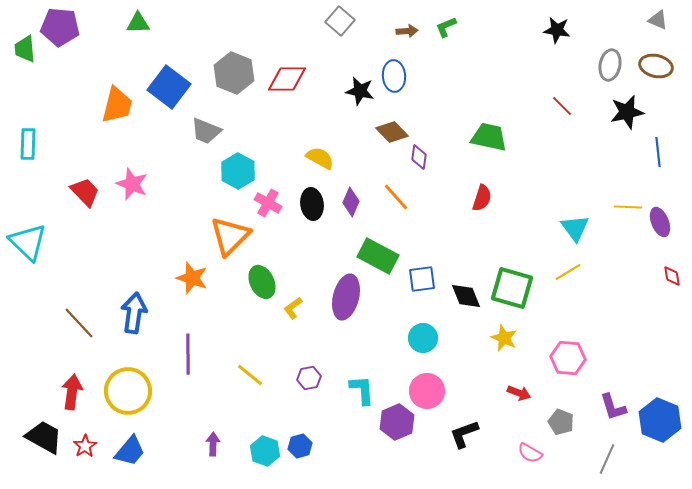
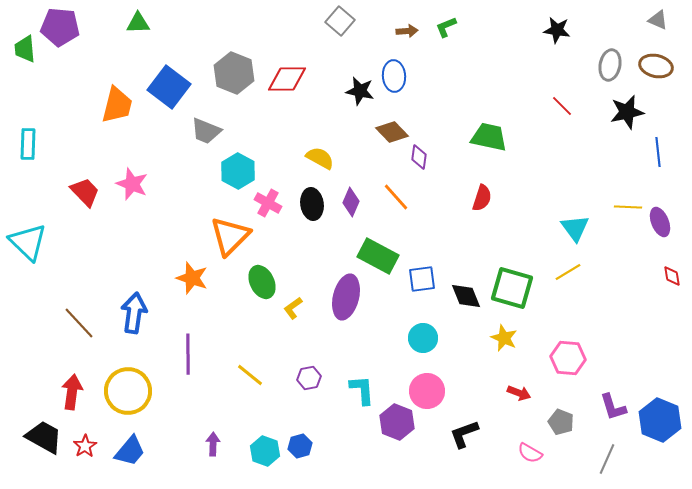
purple hexagon at (397, 422): rotated 16 degrees counterclockwise
